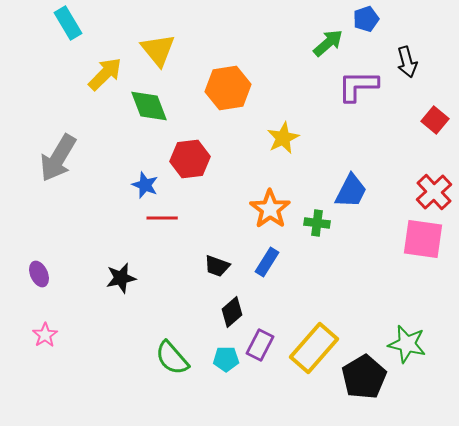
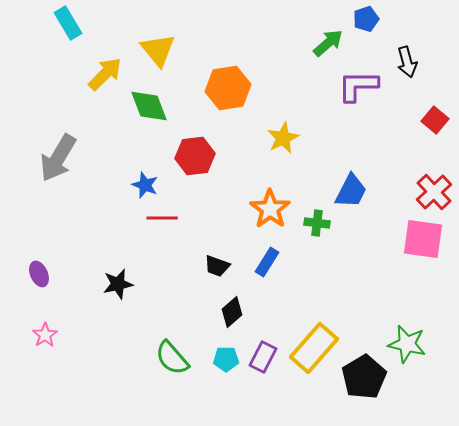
red hexagon: moved 5 px right, 3 px up
black star: moved 3 px left, 6 px down
purple rectangle: moved 3 px right, 12 px down
